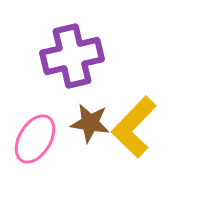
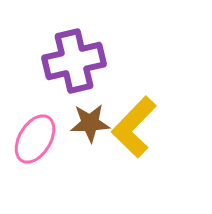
purple cross: moved 2 px right, 5 px down
brown star: rotated 12 degrees counterclockwise
